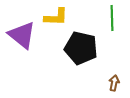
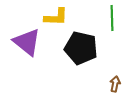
purple triangle: moved 5 px right, 7 px down
brown arrow: moved 1 px right, 1 px down
